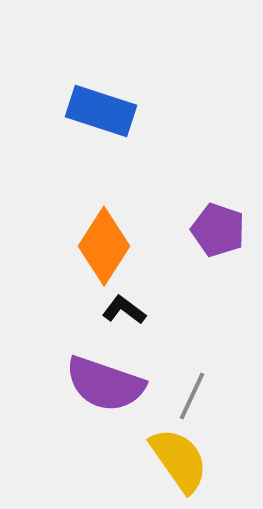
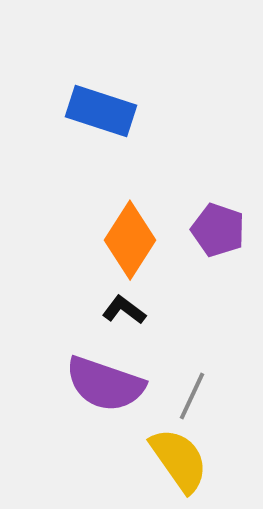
orange diamond: moved 26 px right, 6 px up
